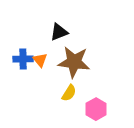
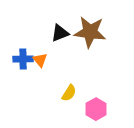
black triangle: moved 1 px right, 1 px down
brown star: moved 16 px right, 30 px up
